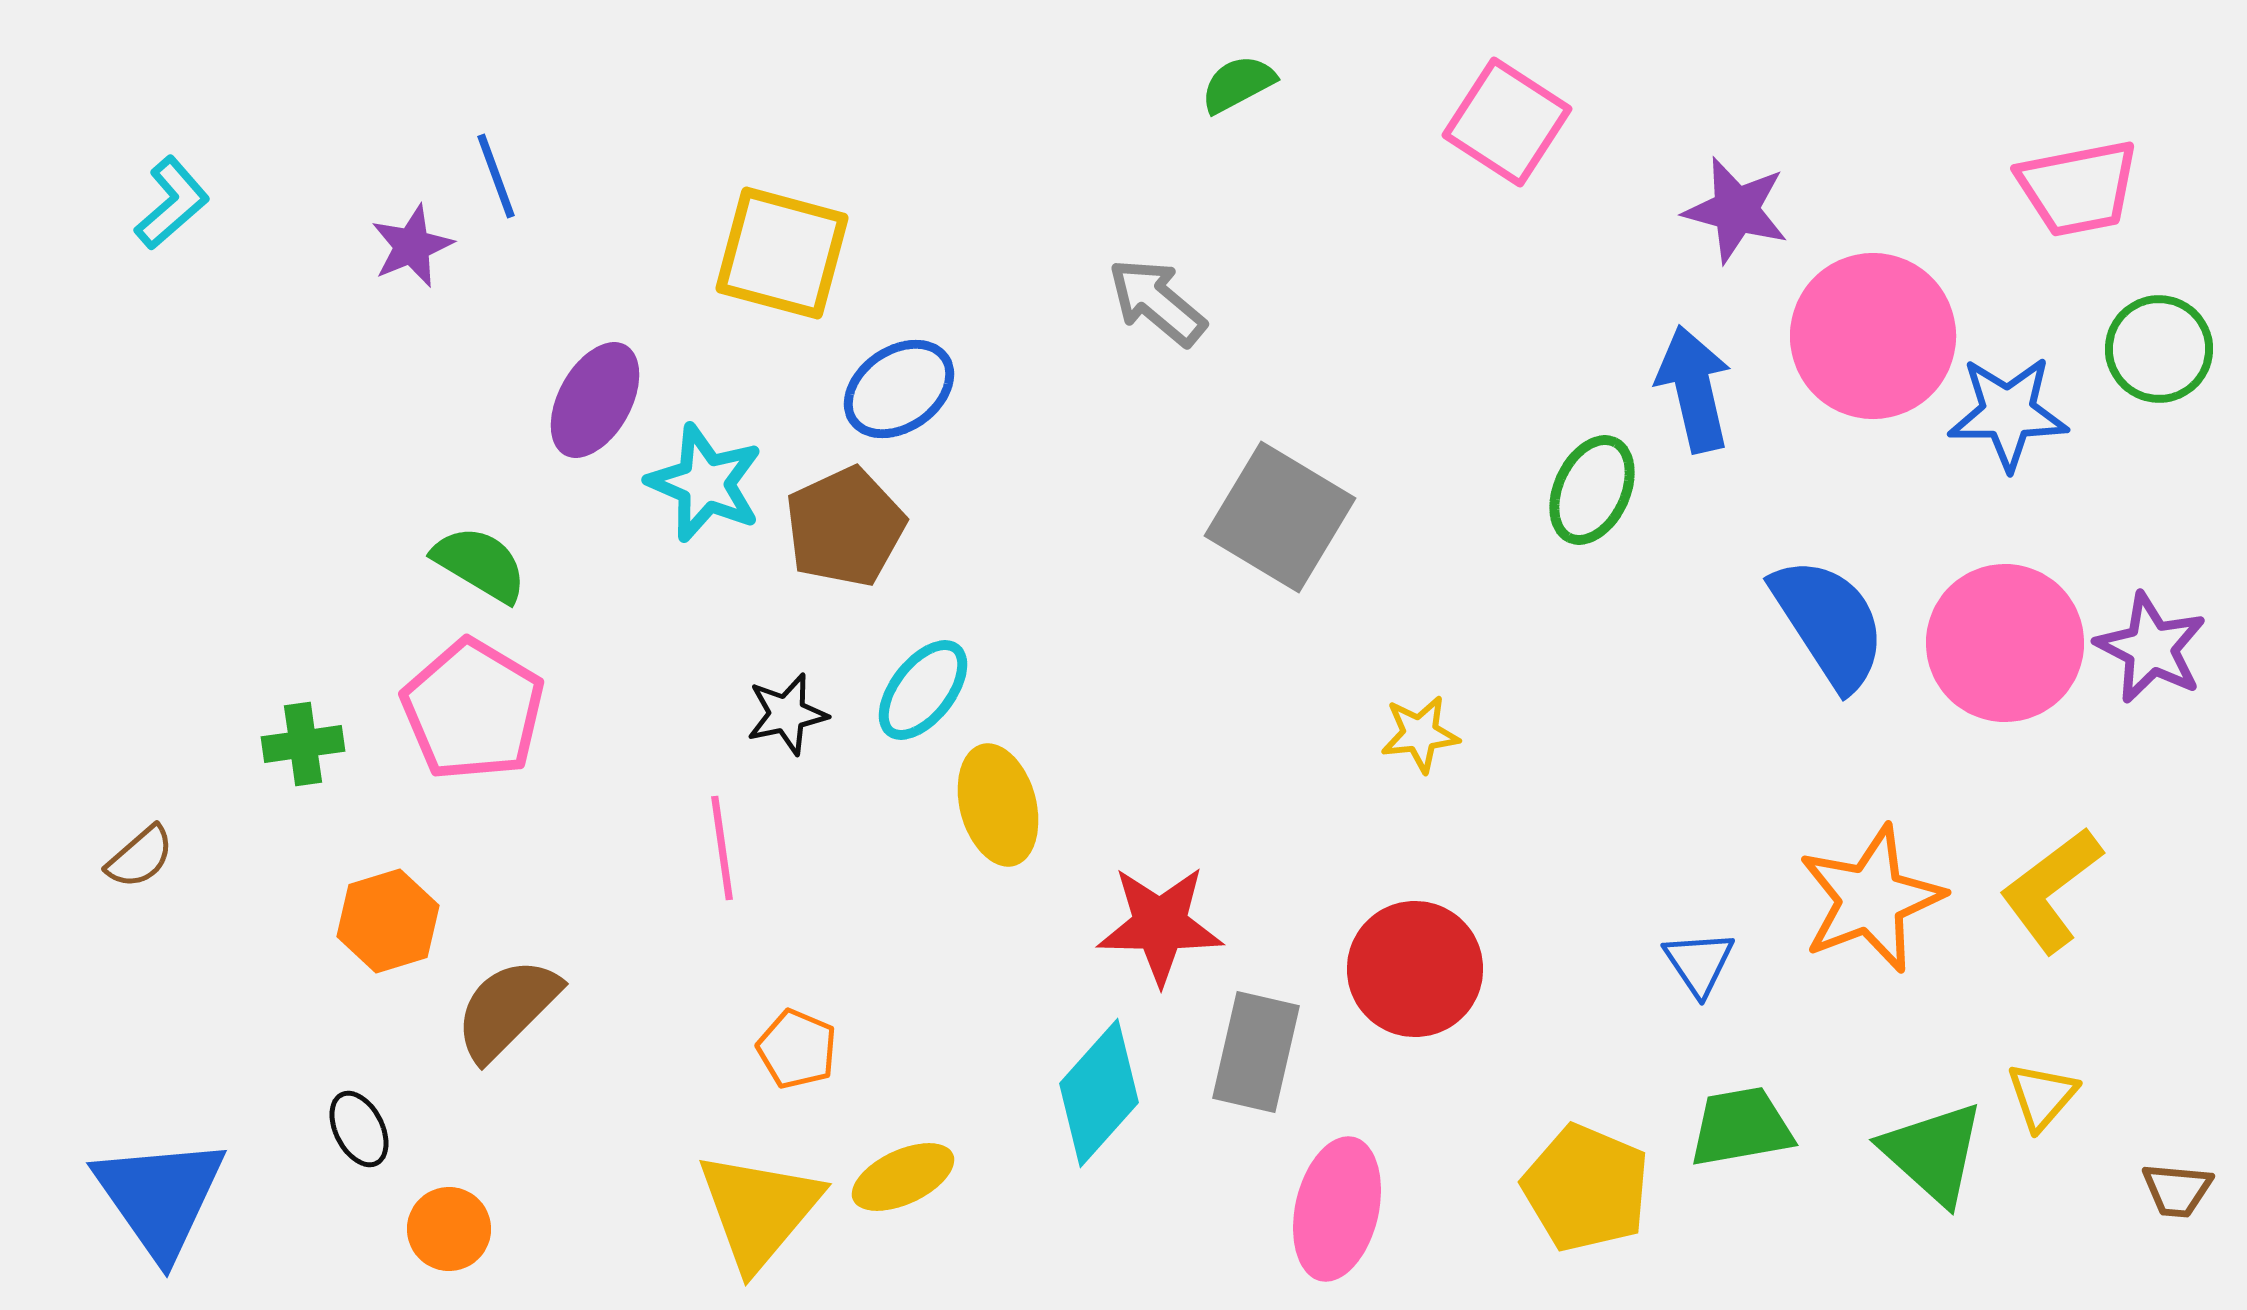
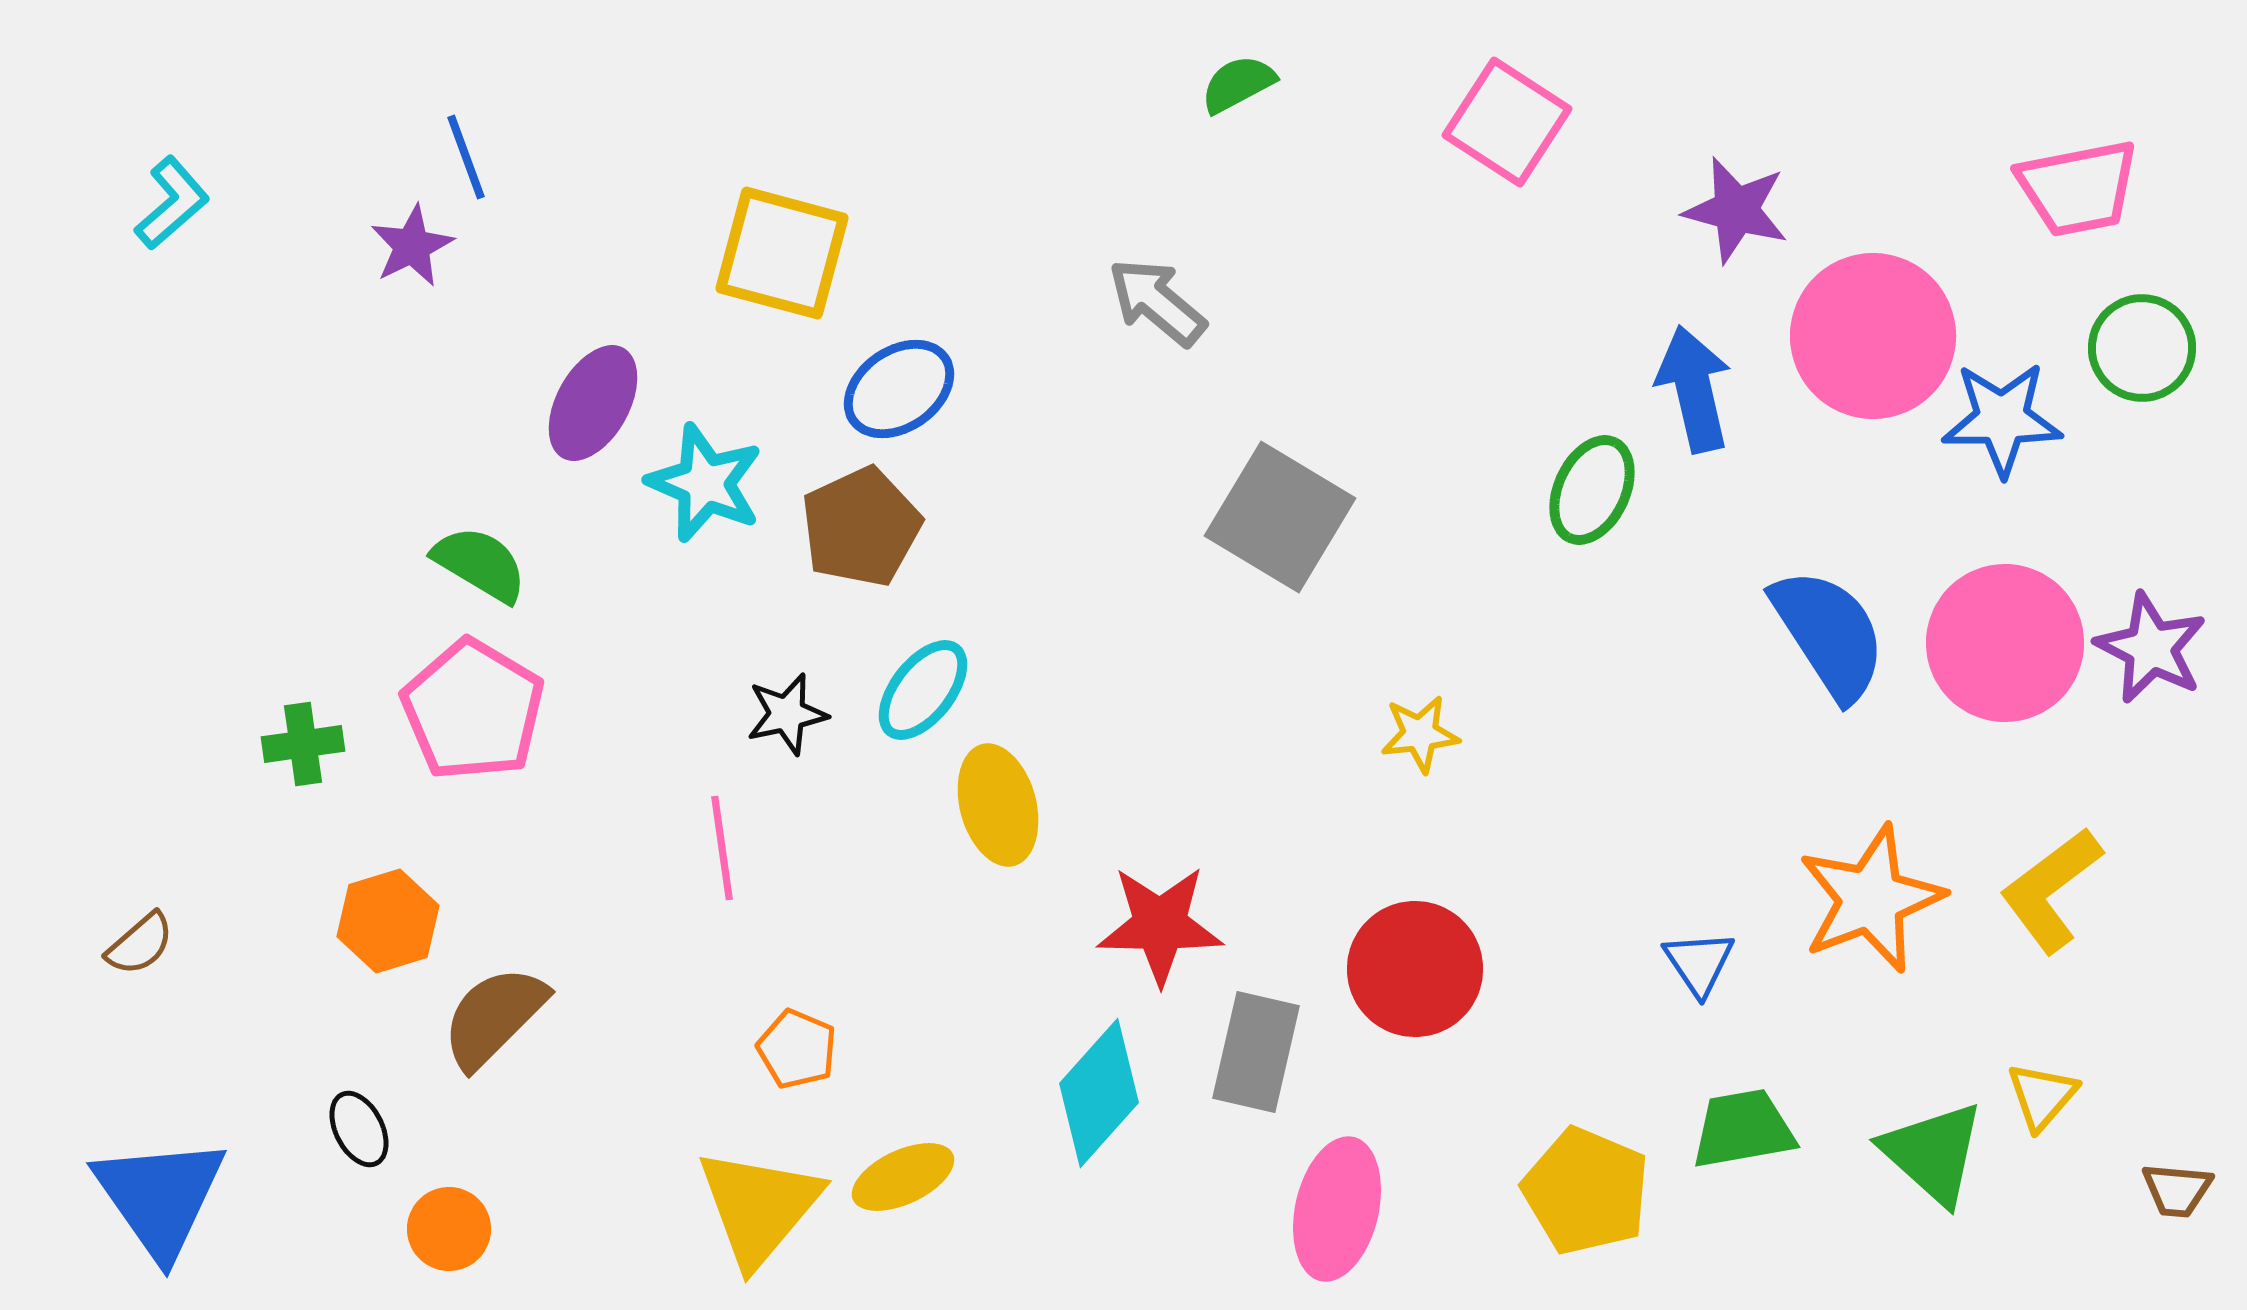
blue line at (496, 176): moved 30 px left, 19 px up
purple star at (412, 246): rotated 4 degrees counterclockwise
green circle at (2159, 349): moved 17 px left, 1 px up
purple ellipse at (595, 400): moved 2 px left, 3 px down
blue star at (2008, 413): moved 6 px left, 6 px down
brown pentagon at (845, 527): moved 16 px right
blue semicircle at (1829, 623): moved 11 px down
brown semicircle at (140, 857): moved 87 px down
brown semicircle at (507, 1009): moved 13 px left, 8 px down
green trapezoid at (1741, 1127): moved 2 px right, 2 px down
yellow pentagon at (1586, 1188): moved 3 px down
yellow triangle at (759, 1210): moved 3 px up
